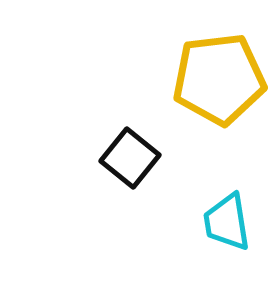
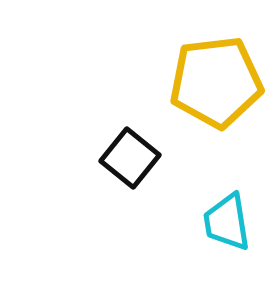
yellow pentagon: moved 3 px left, 3 px down
